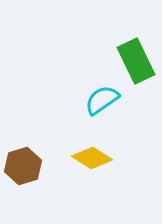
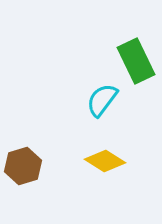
cyan semicircle: rotated 18 degrees counterclockwise
yellow diamond: moved 13 px right, 3 px down
